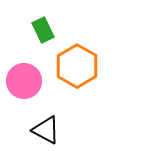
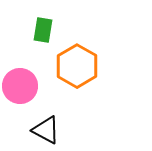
green rectangle: rotated 35 degrees clockwise
pink circle: moved 4 px left, 5 px down
